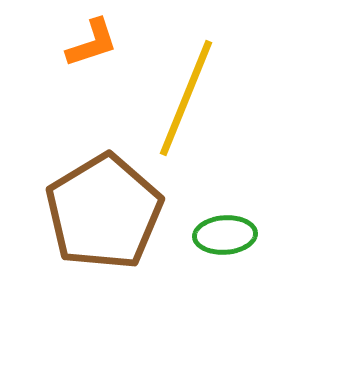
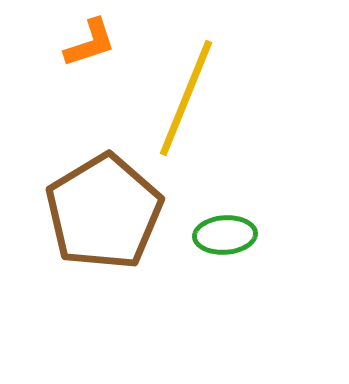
orange L-shape: moved 2 px left
